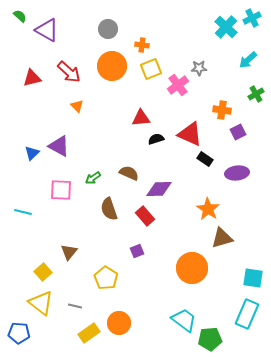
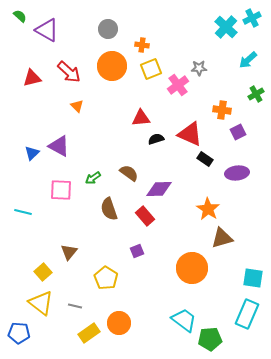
brown semicircle at (129, 173): rotated 12 degrees clockwise
